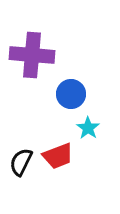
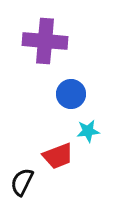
purple cross: moved 13 px right, 14 px up
cyan star: moved 3 px down; rotated 30 degrees clockwise
black semicircle: moved 1 px right, 20 px down
